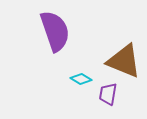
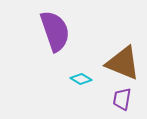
brown triangle: moved 1 px left, 2 px down
purple trapezoid: moved 14 px right, 5 px down
